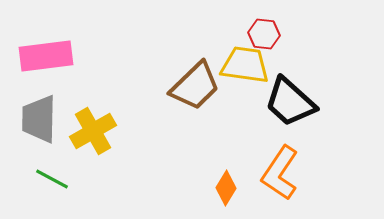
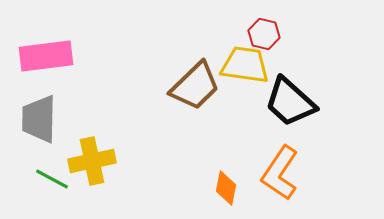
red hexagon: rotated 8 degrees clockwise
yellow cross: moved 1 px left, 30 px down; rotated 18 degrees clockwise
orange diamond: rotated 20 degrees counterclockwise
